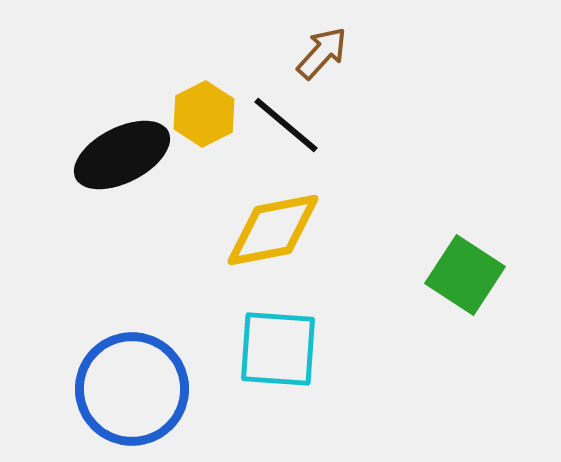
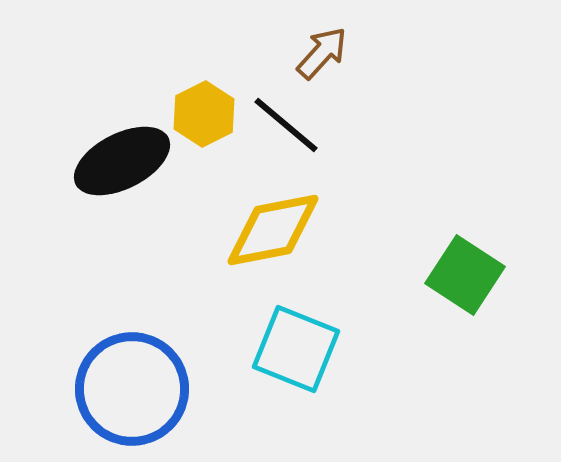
black ellipse: moved 6 px down
cyan square: moved 18 px right; rotated 18 degrees clockwise
